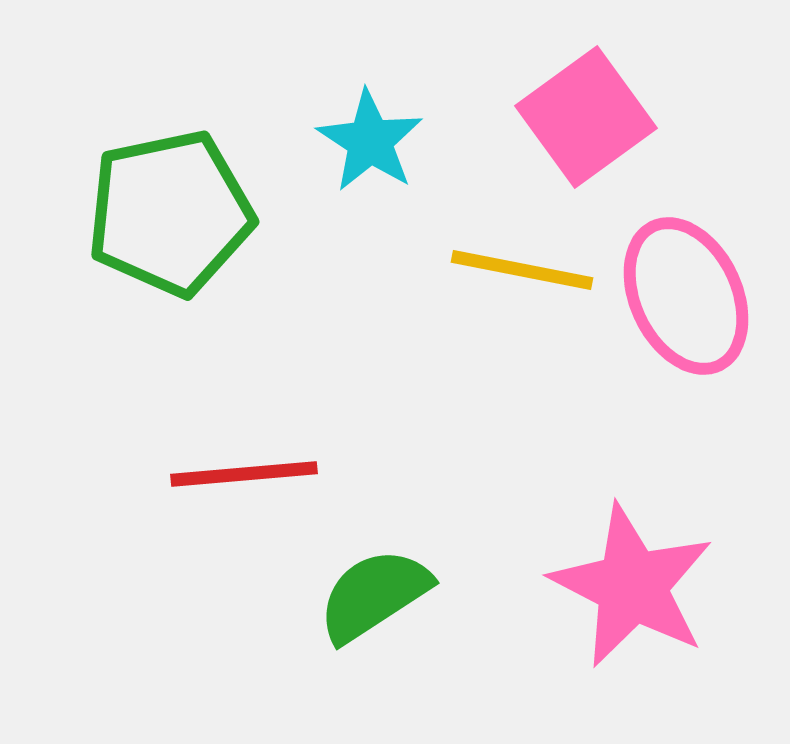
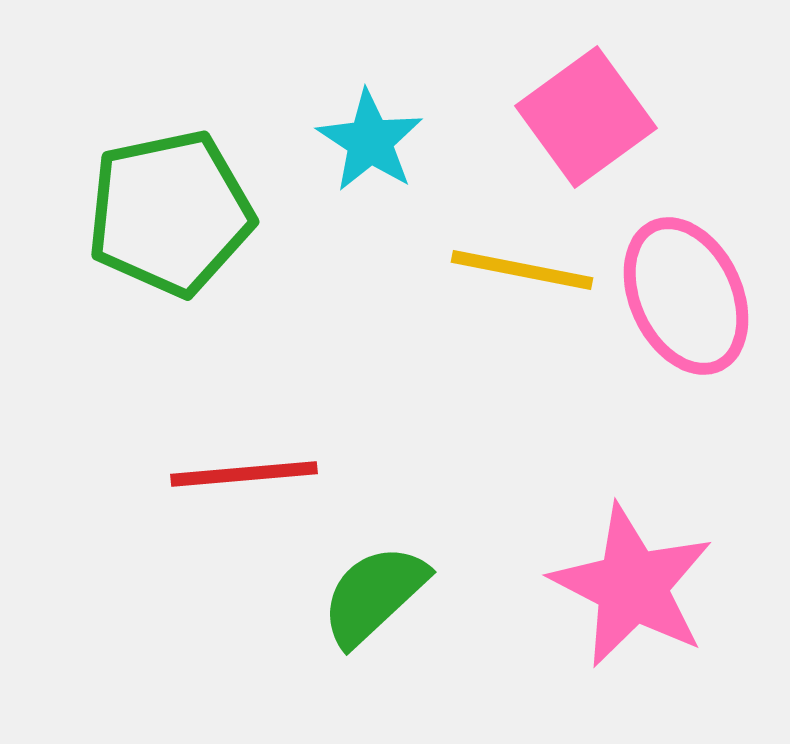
green semicircle: rotated 10 degrees counterclockwise
